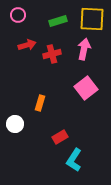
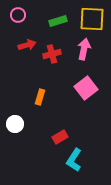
orange rectangle: moved 6 px up
